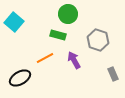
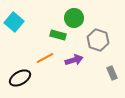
green circle: moved 6 px right, 4 px down
purple arrow: rotated 102 degrees clockwise
gray rectangle: moved 1 px left, 1 px up
